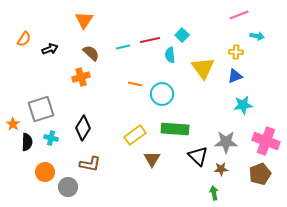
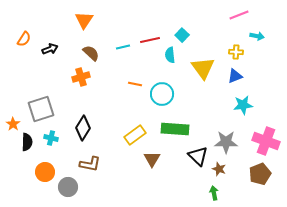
brown star: moved 2 px left; rotated 24 degrees clockwise
